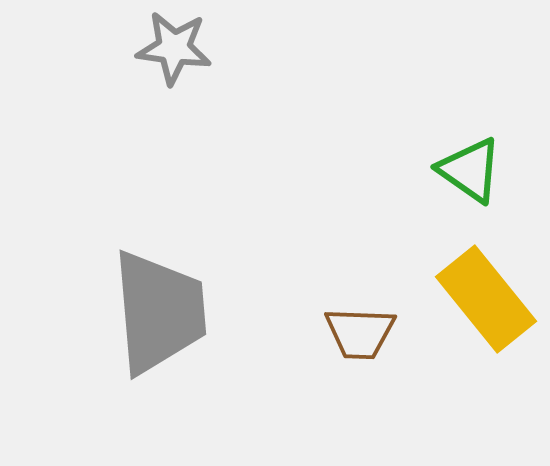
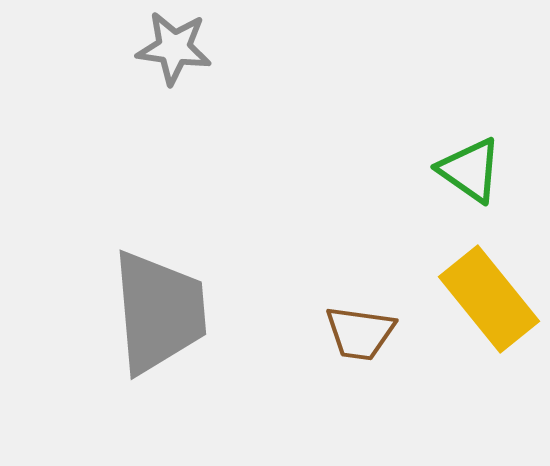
yellow rectangle: moved 3 px right
brown trapezoid: rotated 6 degrees clockwise
